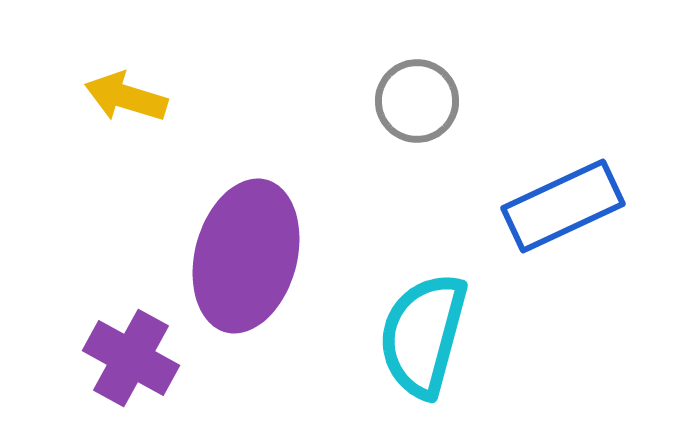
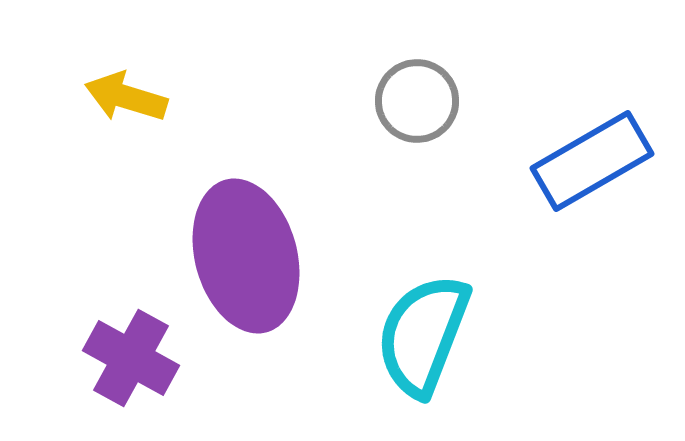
blue rectangle: moved 29 px right, 45 px up; rotated 5 degrees counterclockwise
purple ellipse: rotated 30 degrees counterclockwise
cyan semicircle: rotated 6 degrees clockwise
